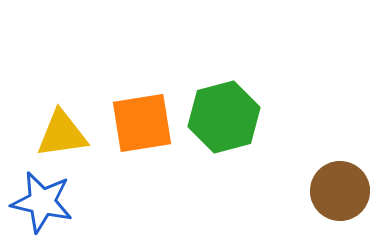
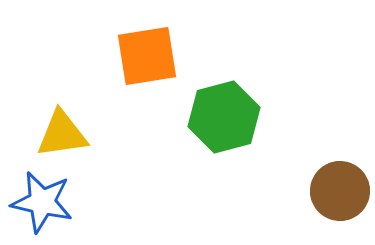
orange square: moved 5 px right, 67 px up
